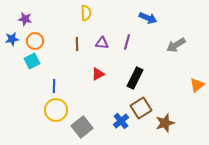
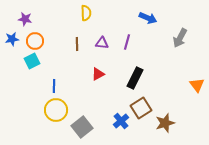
gray arrow: moved 4 px right, 7 px up; rotated 30 degrees counterclockwise
orange triangle: rotated 28 degrees counterclockwise
